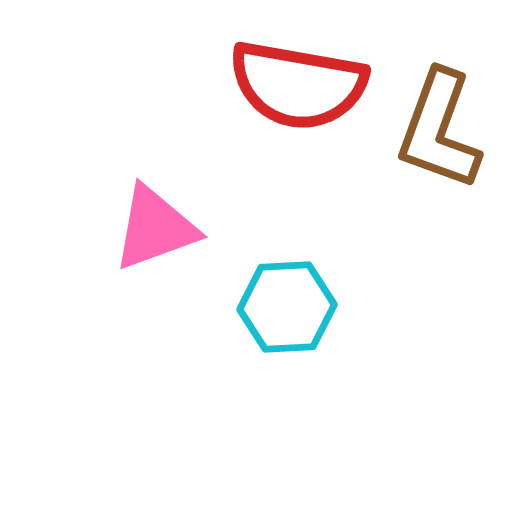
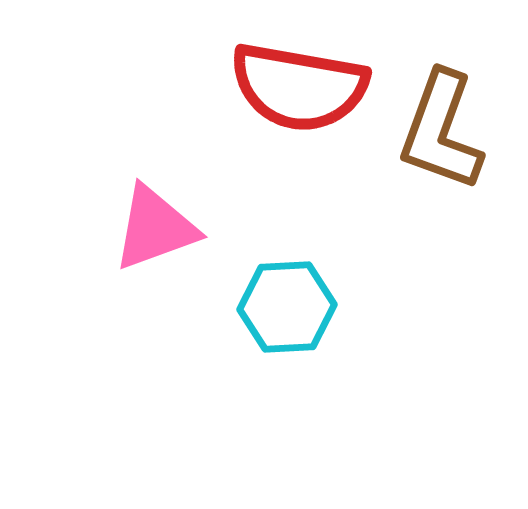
red semicircle: moved 1 px right, 2 px down
brown L-shape: moved 2 px right, 1 px down
